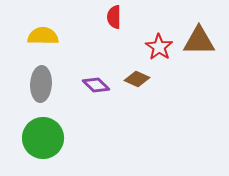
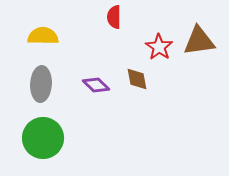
brown triangle: rotated 8 degrees counterclockwise
brown diamond: rotated 55 degrees clockwise
